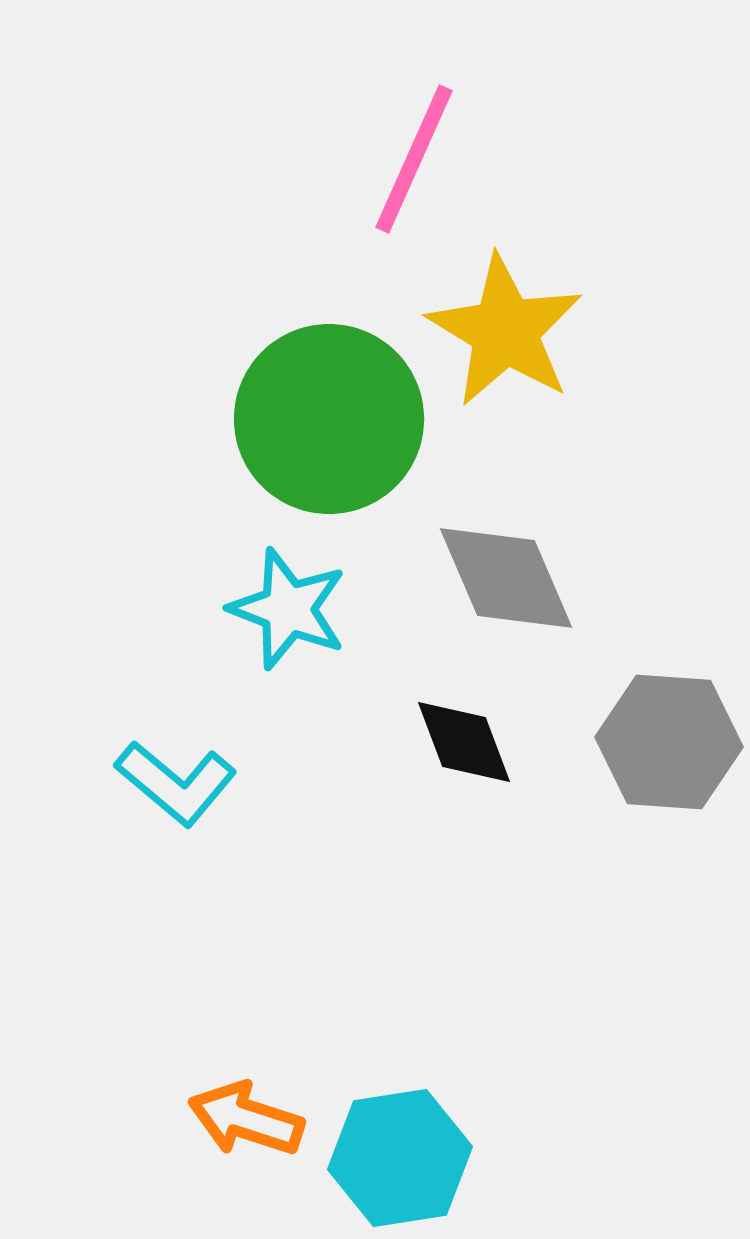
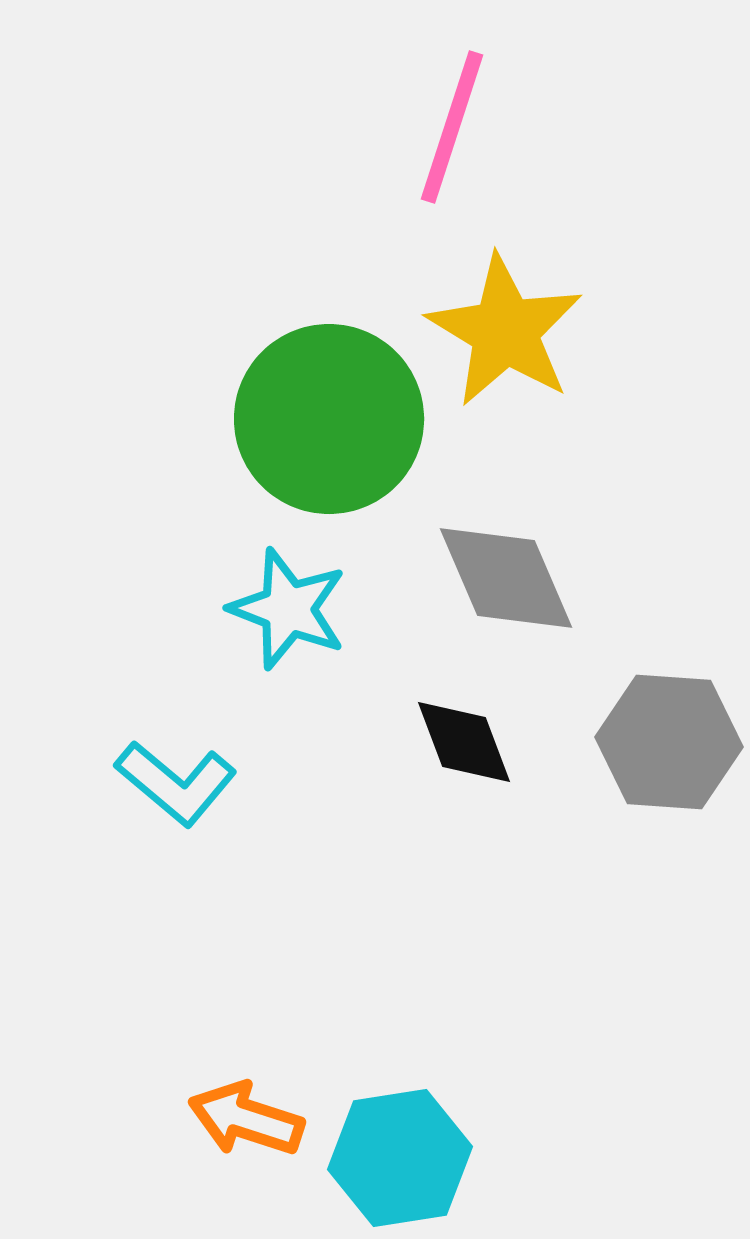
pink line: moved 38 px right, 32 px up; rotated 6 degrees counterclockwise
